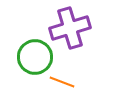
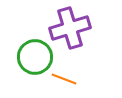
orange line: moved 2 px right, 3 px up
